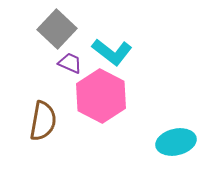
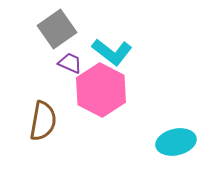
gray square: rotated 12 degrees clockwise
pink hexagon: moved 6 px up
